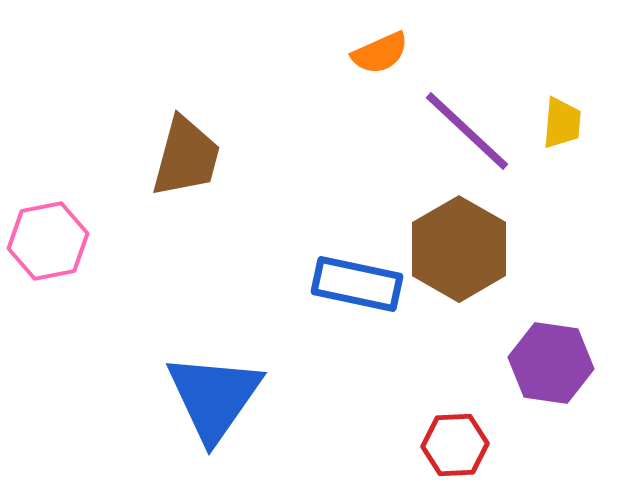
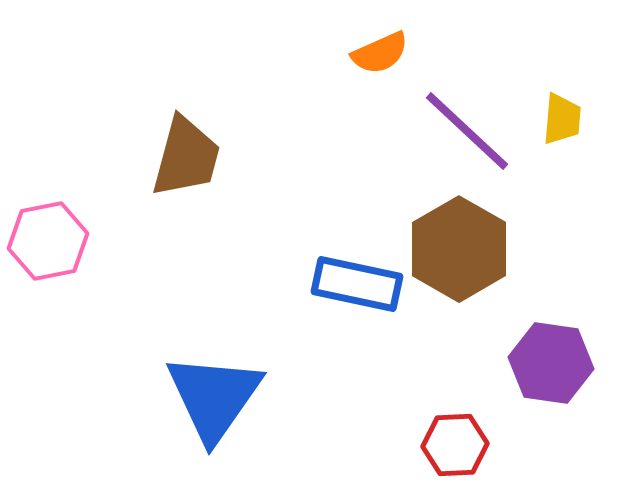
yellow trapezoid: moved 4 px up
